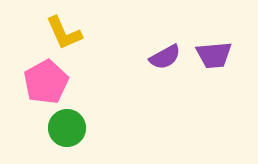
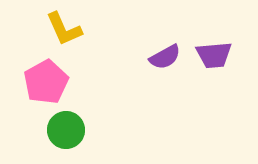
yellow L-shape: moved 4 px up
green circle: moved 1 px left, 2 px down
